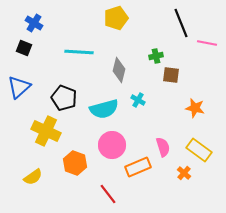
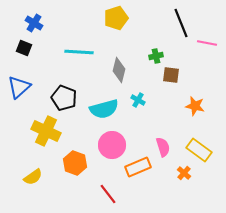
orange star: moved 2 px up
